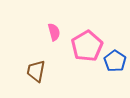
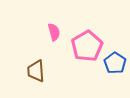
blue pentagon: moved 2 px down
brown trapezoid: rotated 15 degrees counterclockwise
